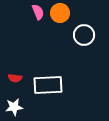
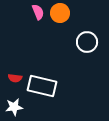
white circle: moved 3 px right, 7 px down
white rectangle: moved 6 px left, 1 px down; rotated 16 degrees clockwise
